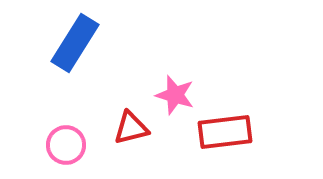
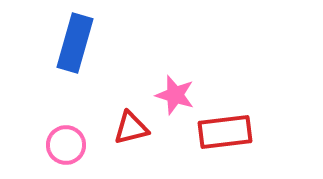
blue rectangle: rotated 16 degrees counterclockwise
